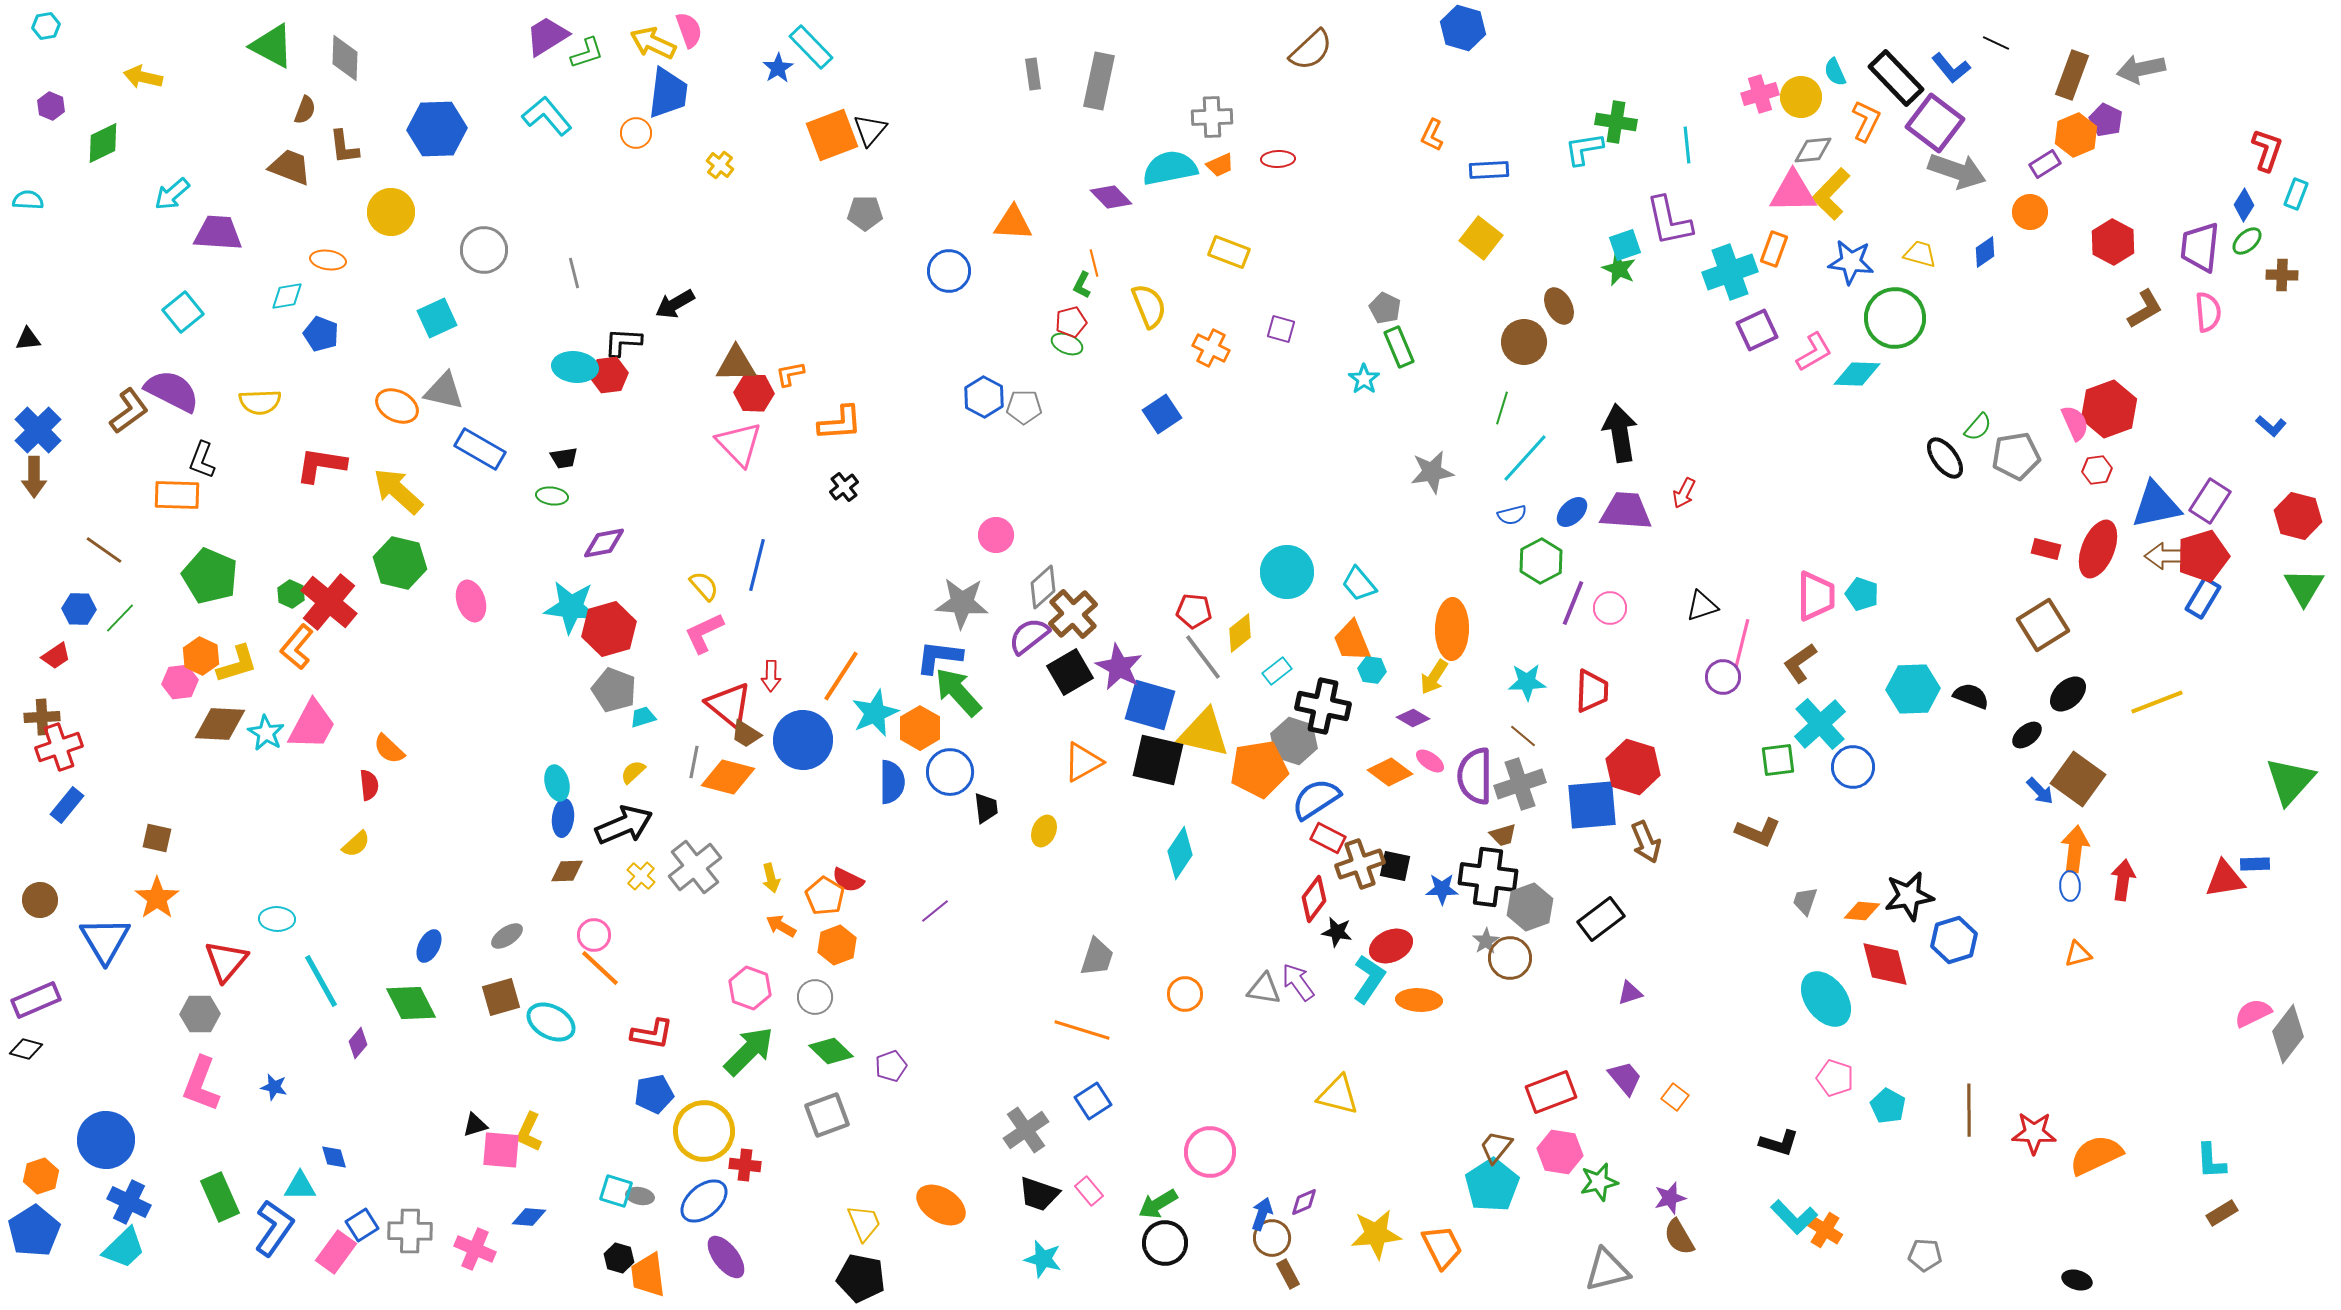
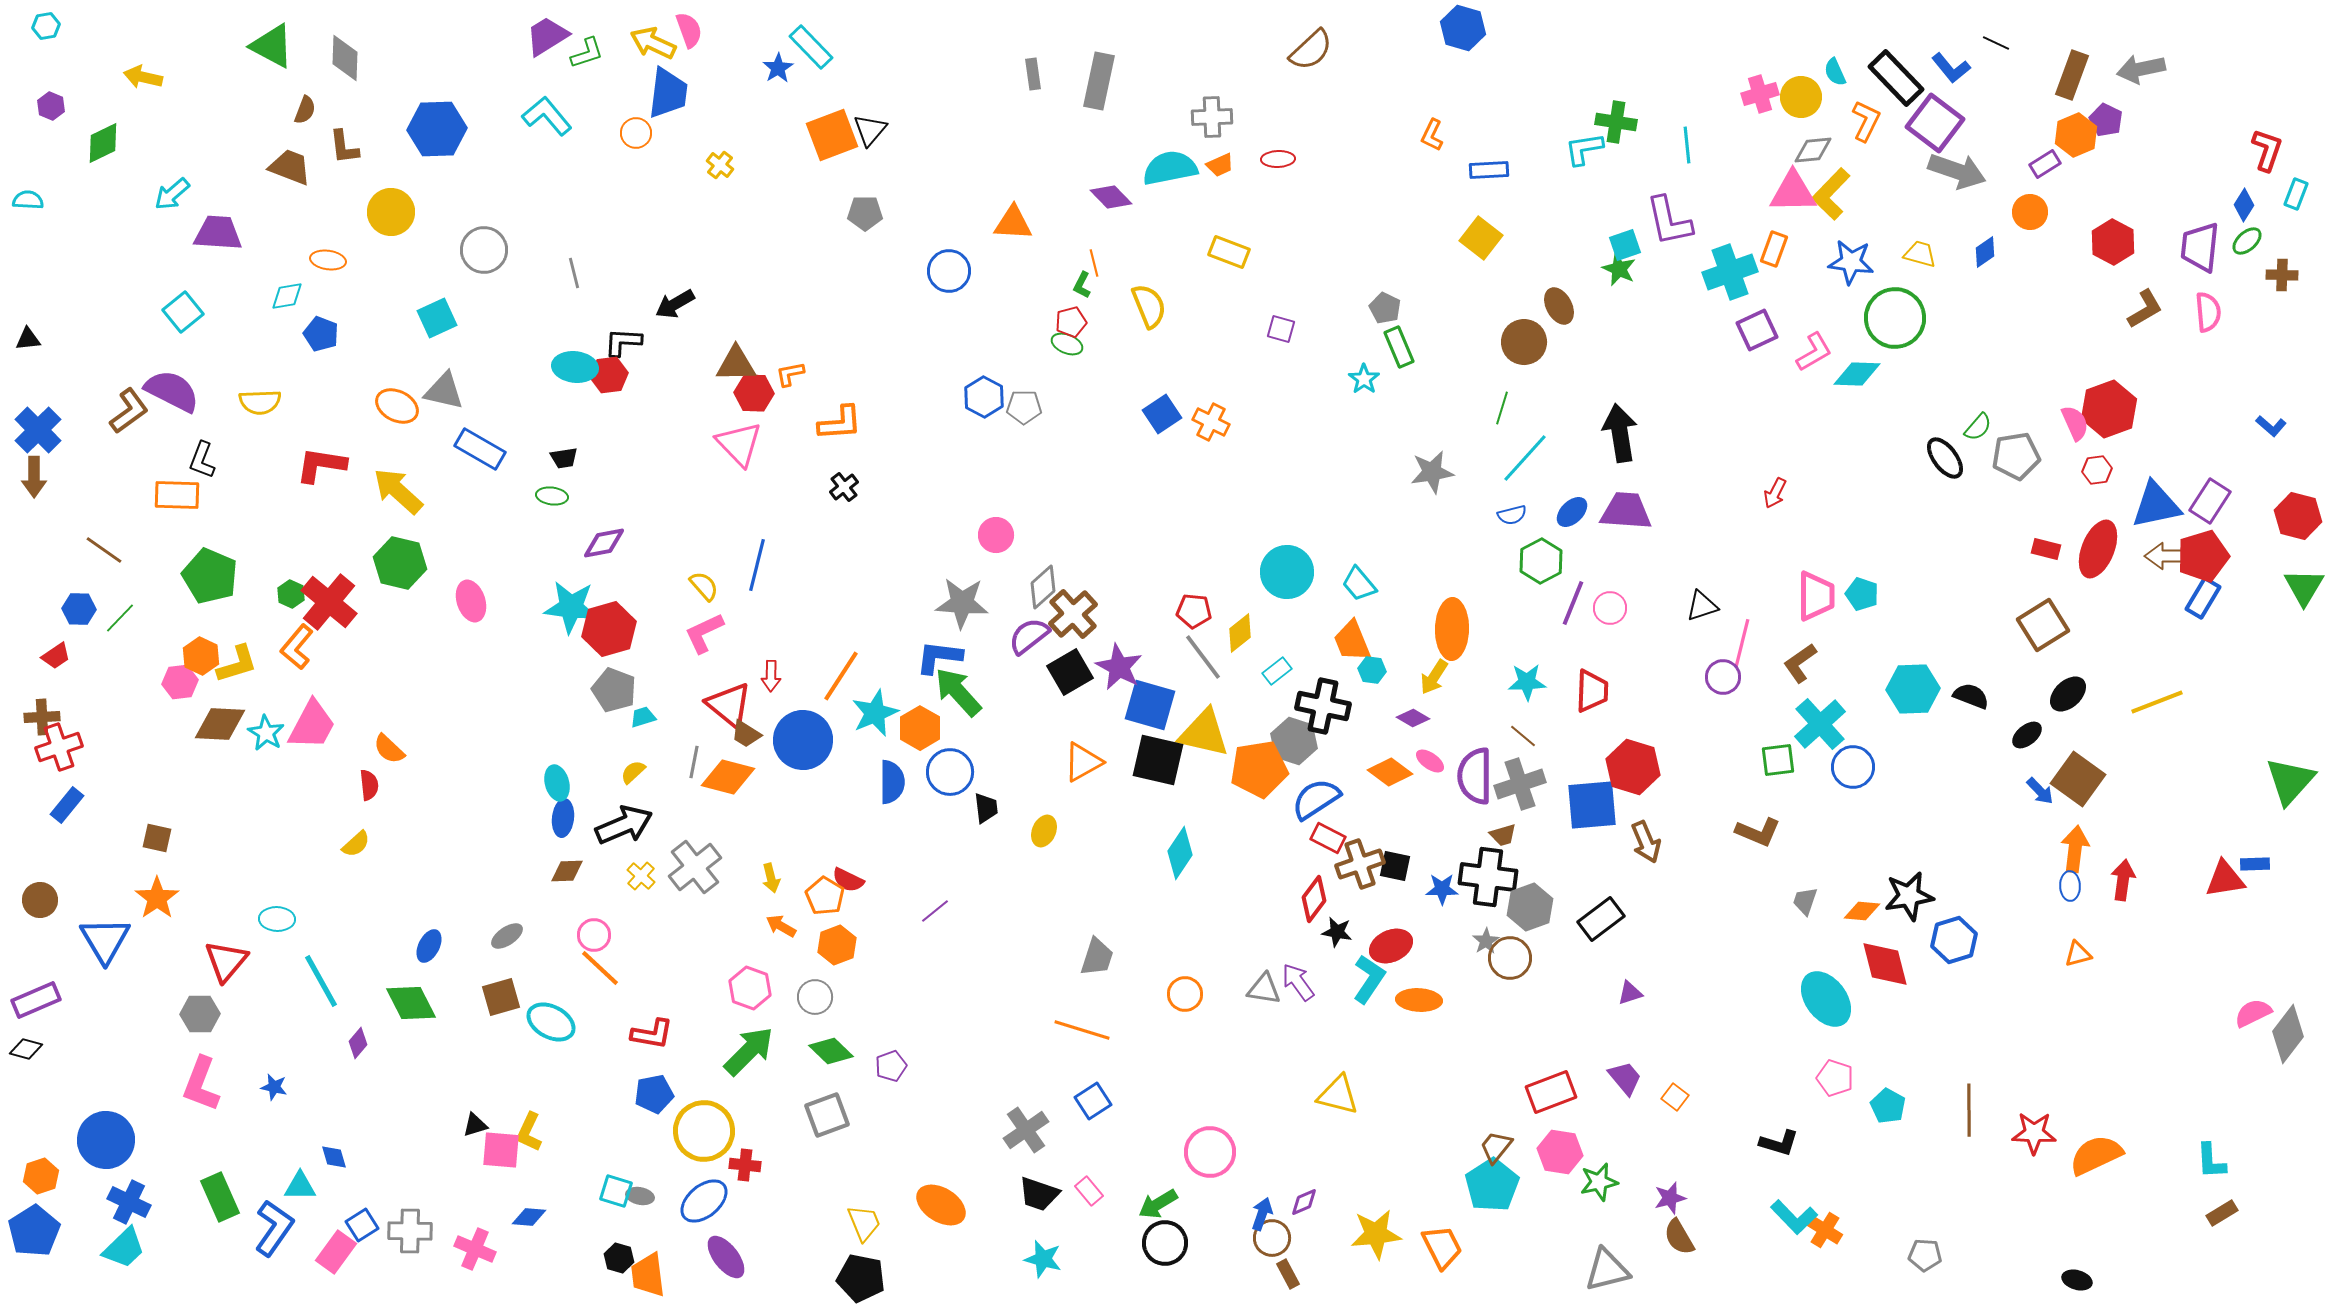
orange cross at (1211, 348): moved 74 px down
red arrow at (1684, 493): moved 91 px right
